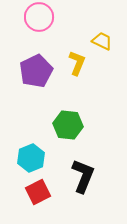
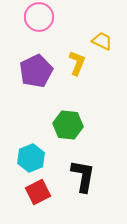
black L-shape: rotated 12 degrees counterclockwise
